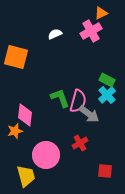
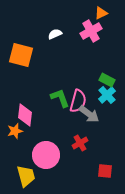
orange square: moved 5 px right, 2 px up
